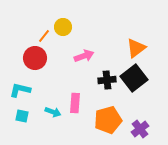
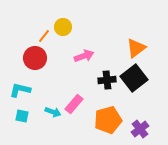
pink rectangle: moved 1 px left, 1 px down; rotated 36 degrees clockwise
